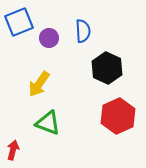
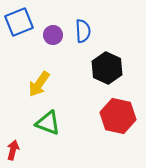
purple circle: moved 4 px right, 3 px up
red hexagon: rotated 24 degrees counterclockwise
